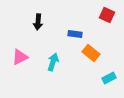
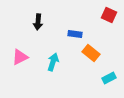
red square: moved 2 px right
